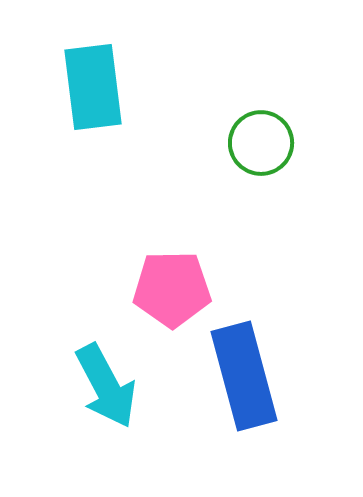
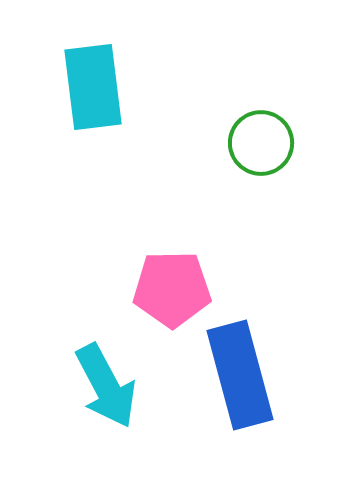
blue rectangle: moved 4 px left, 1 px up
